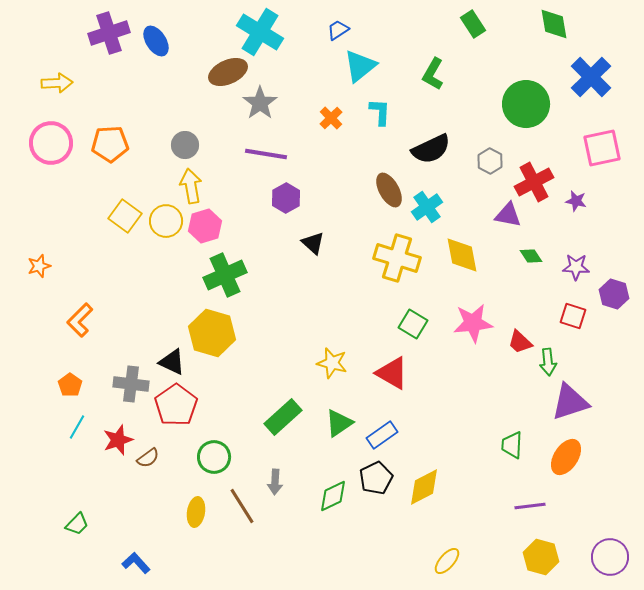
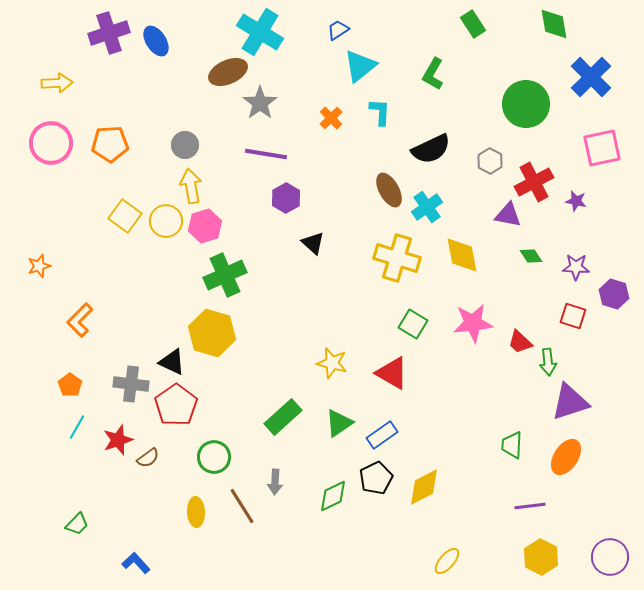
yellow ellipse at (196, 512): rotated 12 degrees counterclockwise
yellow hexagon at (541, 557): rotated 12 degrees clockwise
